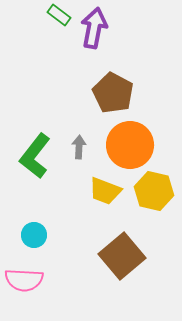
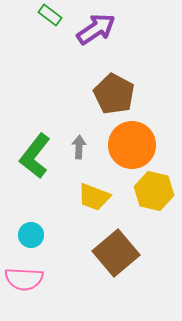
green rectangle: moved 9 px left
purple arrow: moved 2 px right, 1 px down; rotated 45 degrees clockwise
brown pentagon: moved 1 px right, 1 px down
orange circle: moved 2 px right
yellow trapezoid: moved 11 px left, 6 px down
cyan circle: moved 3 px left
brown square: moved 6 px left, 3 px up
pink semicircle: moved 1 px up
